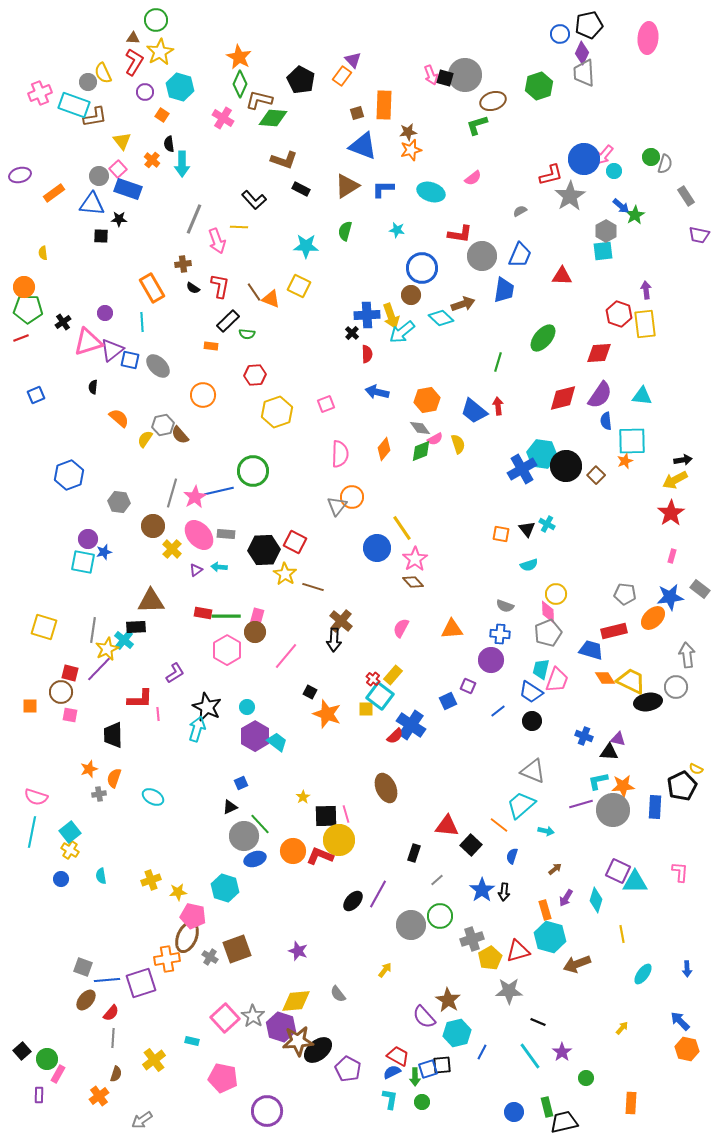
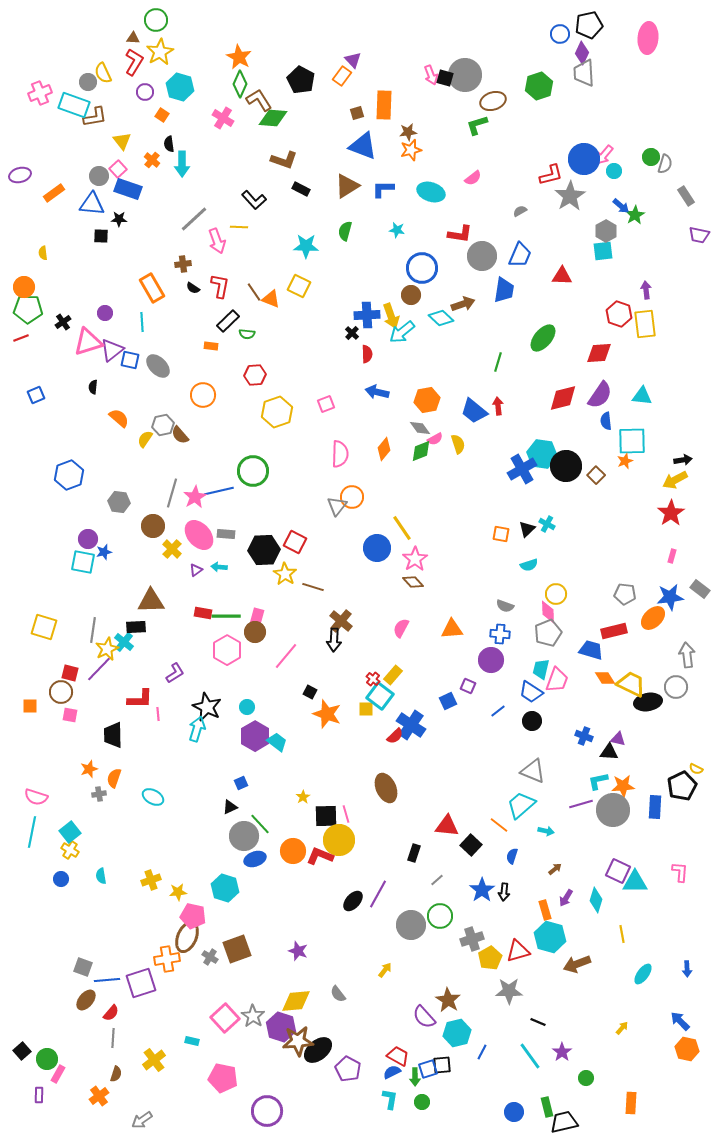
brown L-shape at (259, 100): rotated 44 degrees clockwise
gray line at (194, 219): rotated 24 degrees clockwise
black triangle at (527, 529): rotated 24 degrees clockwise
cyan cross at (124, 640): moved 2 px down
yellow trapezoid at (631, 681): moved 3 px down
